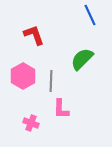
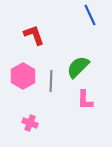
green semicircle: moved 4 px left, 8 px down
pink L-shape: moved 24 px right, 9 px up
pink cross: moved 1 px left
